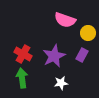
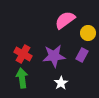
pink semicircle: rotated 125 degrees clockwise
purple star: rotated 20 degrees clockwise
white star: rotated 24 degrees counterclockwise
